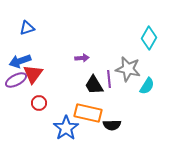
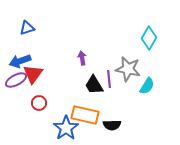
purple arrow: rotated 96 degrees counterclockwise
orange rectangle: moved 3 px left, 2 px down
